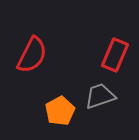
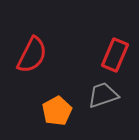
gray trapezoid: moved 3 px right, 1 px up
orange pentagon: moved 3 px left
